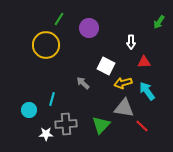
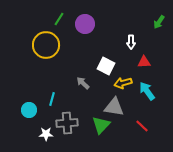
purple circle: moved 4 px left, 4 px up
gray triangle: moved 10 px left, 1 px up
gray cross: moved 1 px right, 1 px up
